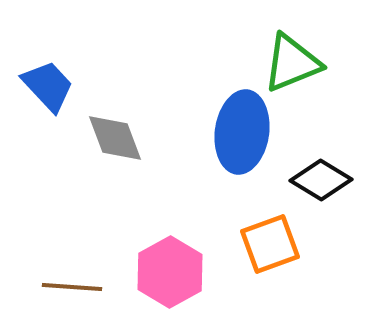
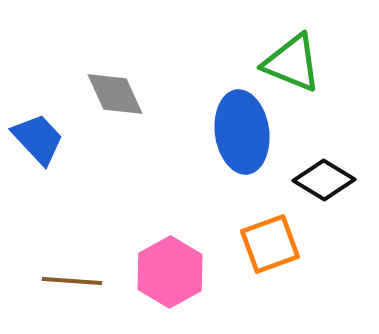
green triangle: rotated 44 degrees clockwise
blue trapezoid: moved 10 px left, 53 px down
blue ellipse: rotated 16 degrees counterclockwise
gray diamond: moved 44 px up; rotated 4 degrees counterclockwise
black diamond: moved 3 px right
brown line: moved 6 px up
